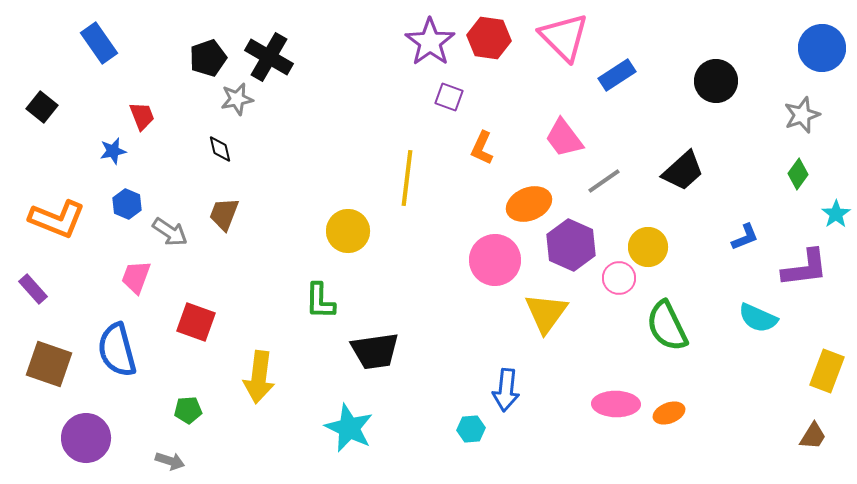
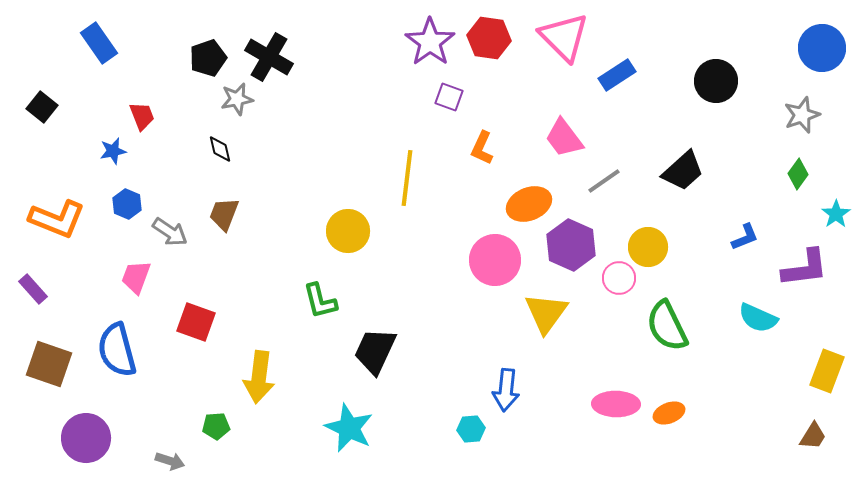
green L-shape at (320, 301): rotated 15 degrees counterclockwise
black trapezoid at (375, 351): rotated 123 degrees clockwise
green pentagon at (188, 410): moved 28 px right, 16 px down
